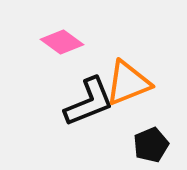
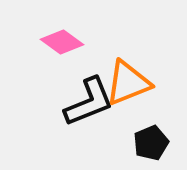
black pentagon: moved 2 px up
